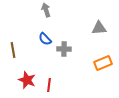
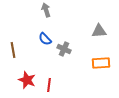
gray triangle: moved 3 px down
gray cross: rotated 24 degrees clockwise
orange rectangle: moved 2 px left; rotated 18 degrees clockwise
